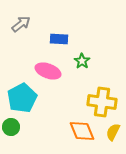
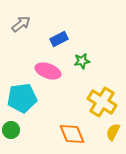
blue rectangle: rotated 30 degrees counterclockwise
green star: rotated 28 degrees clockwise
cyan pentagon: rotated 20 degrees clockwise
yellow cross: rotated 24 degrees clockwise
green circle: moved 3 px down
orange diamond: moved 10 px left, 3 px down
